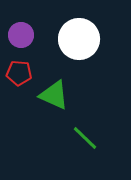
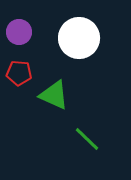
purple circle: moved 2 px left, 3 px up
white circle: moved 1 px up
green line: moved 2 px right, 1 px down
